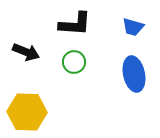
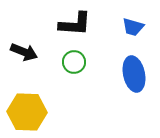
black arrow: moved 2 px left
